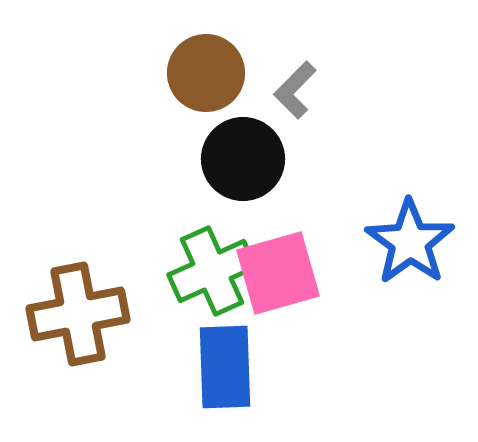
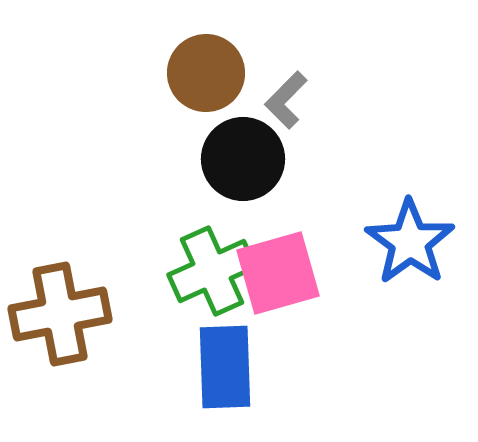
gray L-shape: moved 9 px left, 10 px down
brown cross: moved 18 px left
